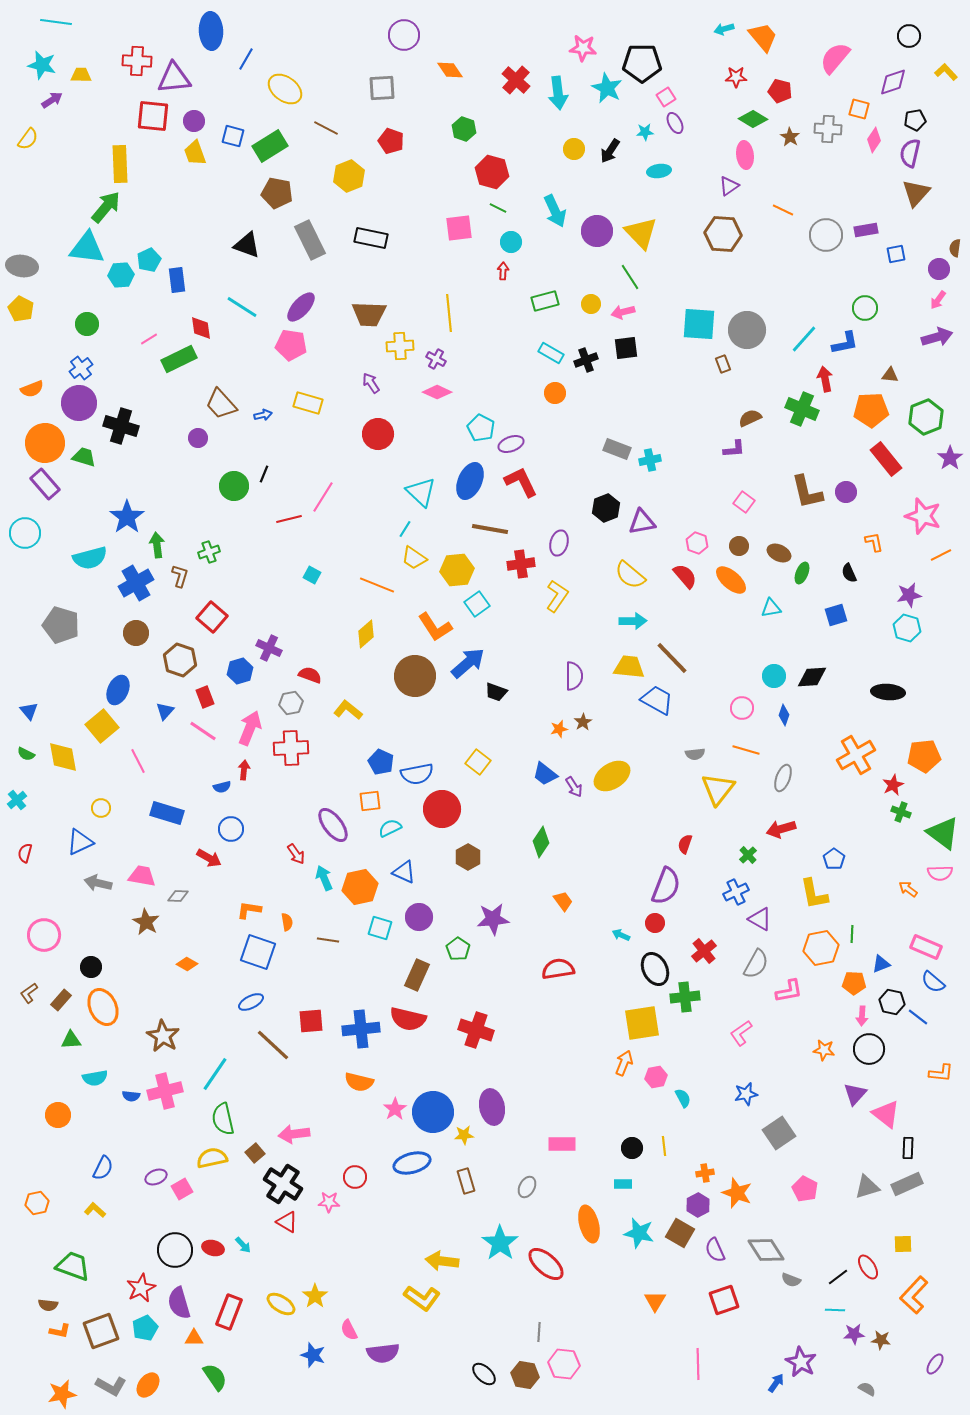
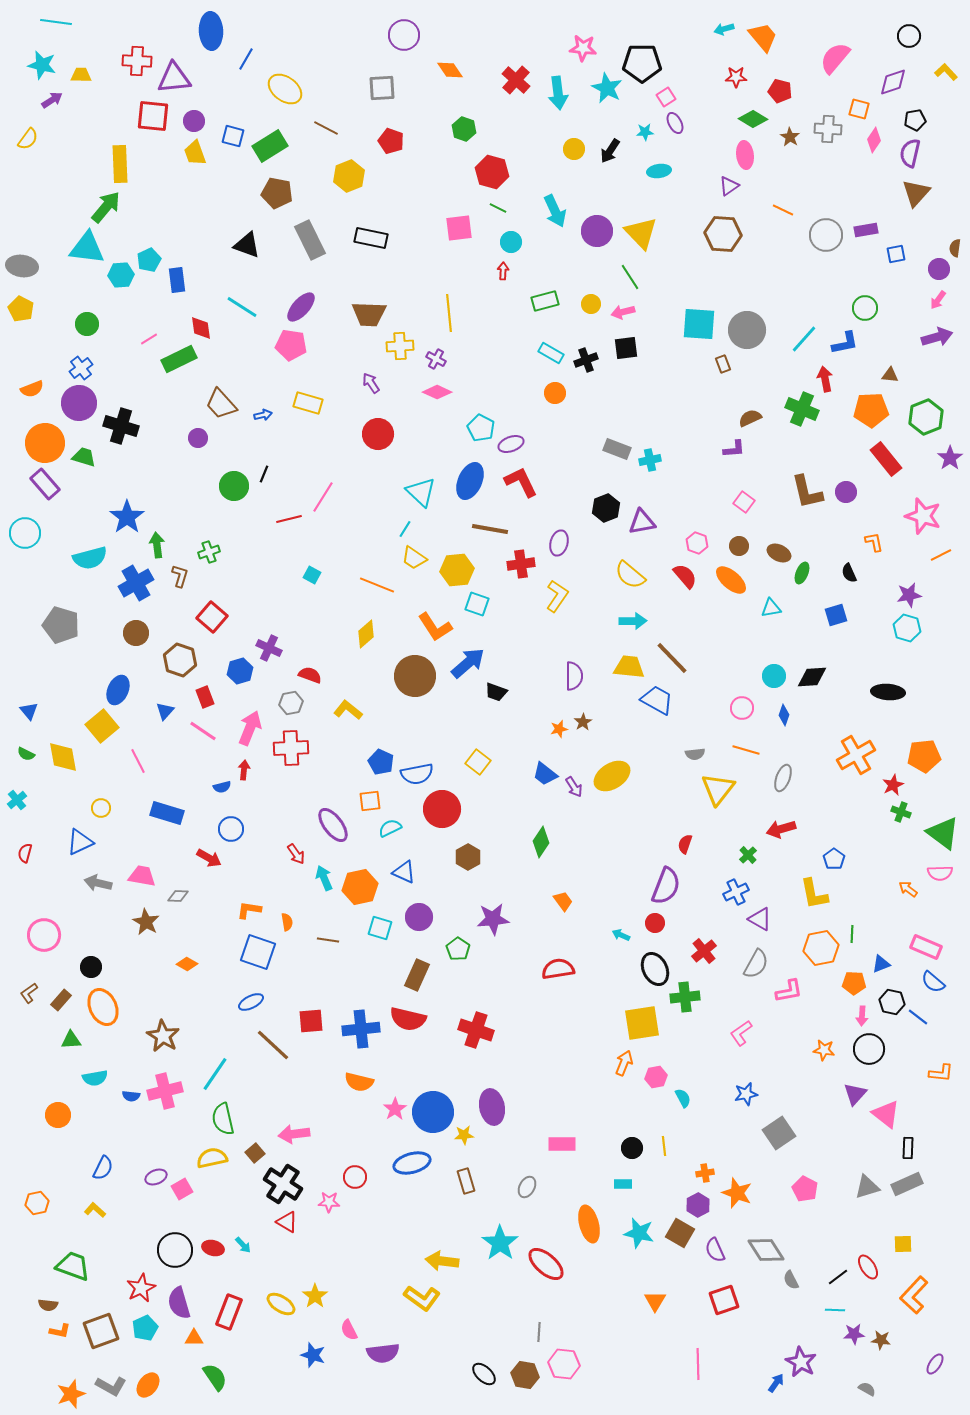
cyan square at (477, 604): rotated 35 degrees counterclockwise
gray semicircle at (791, 1280): rotated 42 degrees clockwise
orange star at (62, 1394): moved 9 px right; rotated 8 degrees counterclockwise
